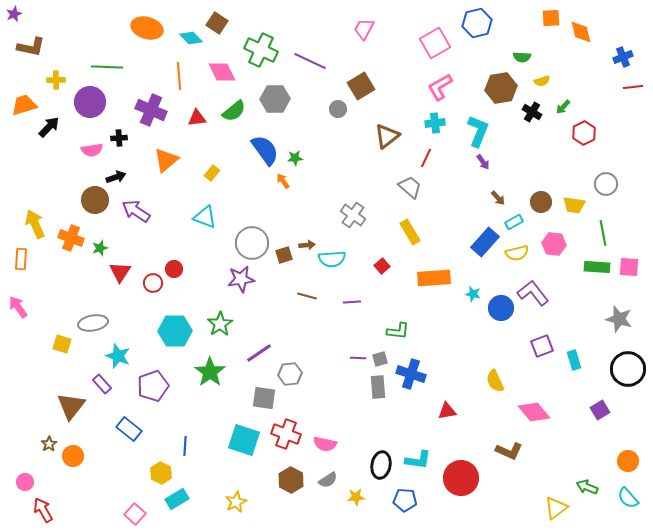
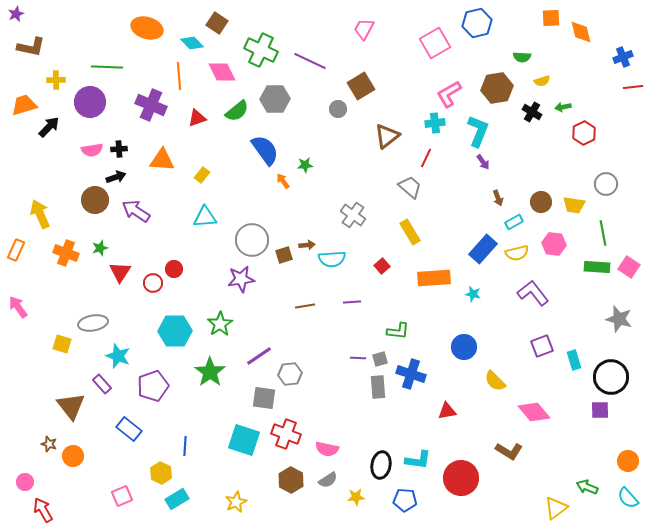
purple star at (14, 14): moved 2 px right
cyan diamond at (191, 38): moved 1 px right, 5 px down
pink L-shape at (440, 87): moved 9 px right, 7 px down
brown hexagon at (501, 88): moved 4 px left
green arrow at (563, 107): rotated 35 degrees clockwise
purple cross at (151, 110): moved 5 px up
green semicircle at (234, 111): moved 3 px right
red triangle at (197, 118): rotated 12 degrees counterclockwise
black cross at (119, 138): moved 11 px down
green star at (295, 158): moved 10 px right, 7 px down
orange triangle at (166, 160): moved 4 px left; rotated 44 degrees clockwise
yellow rectangle at (212, 173): moved 10 px left, 2 px down
brown arrow at (498, 198): rotated 21 degrees clockwise
cyan triangle at (205, 217): rotated 25 degrees counterclockwise
yellow arrow at (35, 224): moved 5 px right, 10 px up
orange cross at (71, 238): moved 5 px left, 15 px down
blue rectangle at (485, 242): moved 2 px left, 7 px down
gray circle at (252, 243): moved 3 px up
orange rectangle at (21, 259): moved 5 px left, 9 px up; rotated 20 degrees clockwise
pink square at (629, 267): rotated 30 degrees clockwise
brown line at (307, 296): moved 2 px left, 10 px down; rotated 24 degrees counterclockwise
blue circle at (501, 308): moved 37 px left, 39 px down
purple line at (259, 353): moved 3 px down
black circle at (628, 369): moved 17 px left, 8 px down
yellow semicircle at (495, 381): rotated 20 degrees counterclockwise
brown triangle at (71, 406): rotated 16 degrees counterclockwise
purple square at (600, 410): rotated 30 degrees clockwise
brown star at (49, 444): rotated 21 degrees counterclockwise
pink semicircle at (325, 444): moved 2 px right, 5 px down
brown L-shape at (509, 451): rotated 8 degrees clockwise
pink square at (135, 514): moved 13 px left, 18 px up; rotated 25 degrees clockwise
